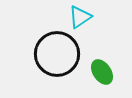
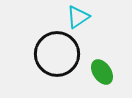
cyan triangle: moved 2 px left
